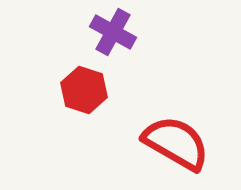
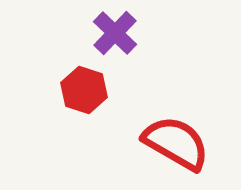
purple cross: moved 2 px right, 1 px down; rotated 15 degrees clockwise
